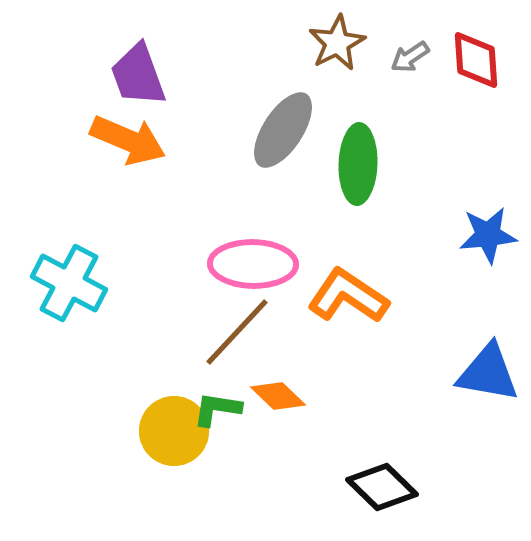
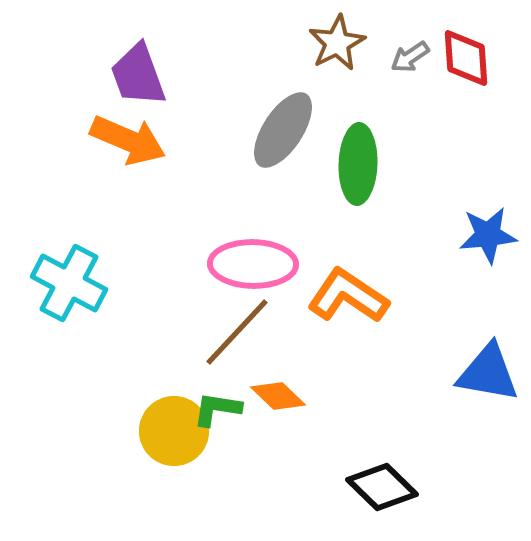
red diamond: moved 10 px left, 2 px up
